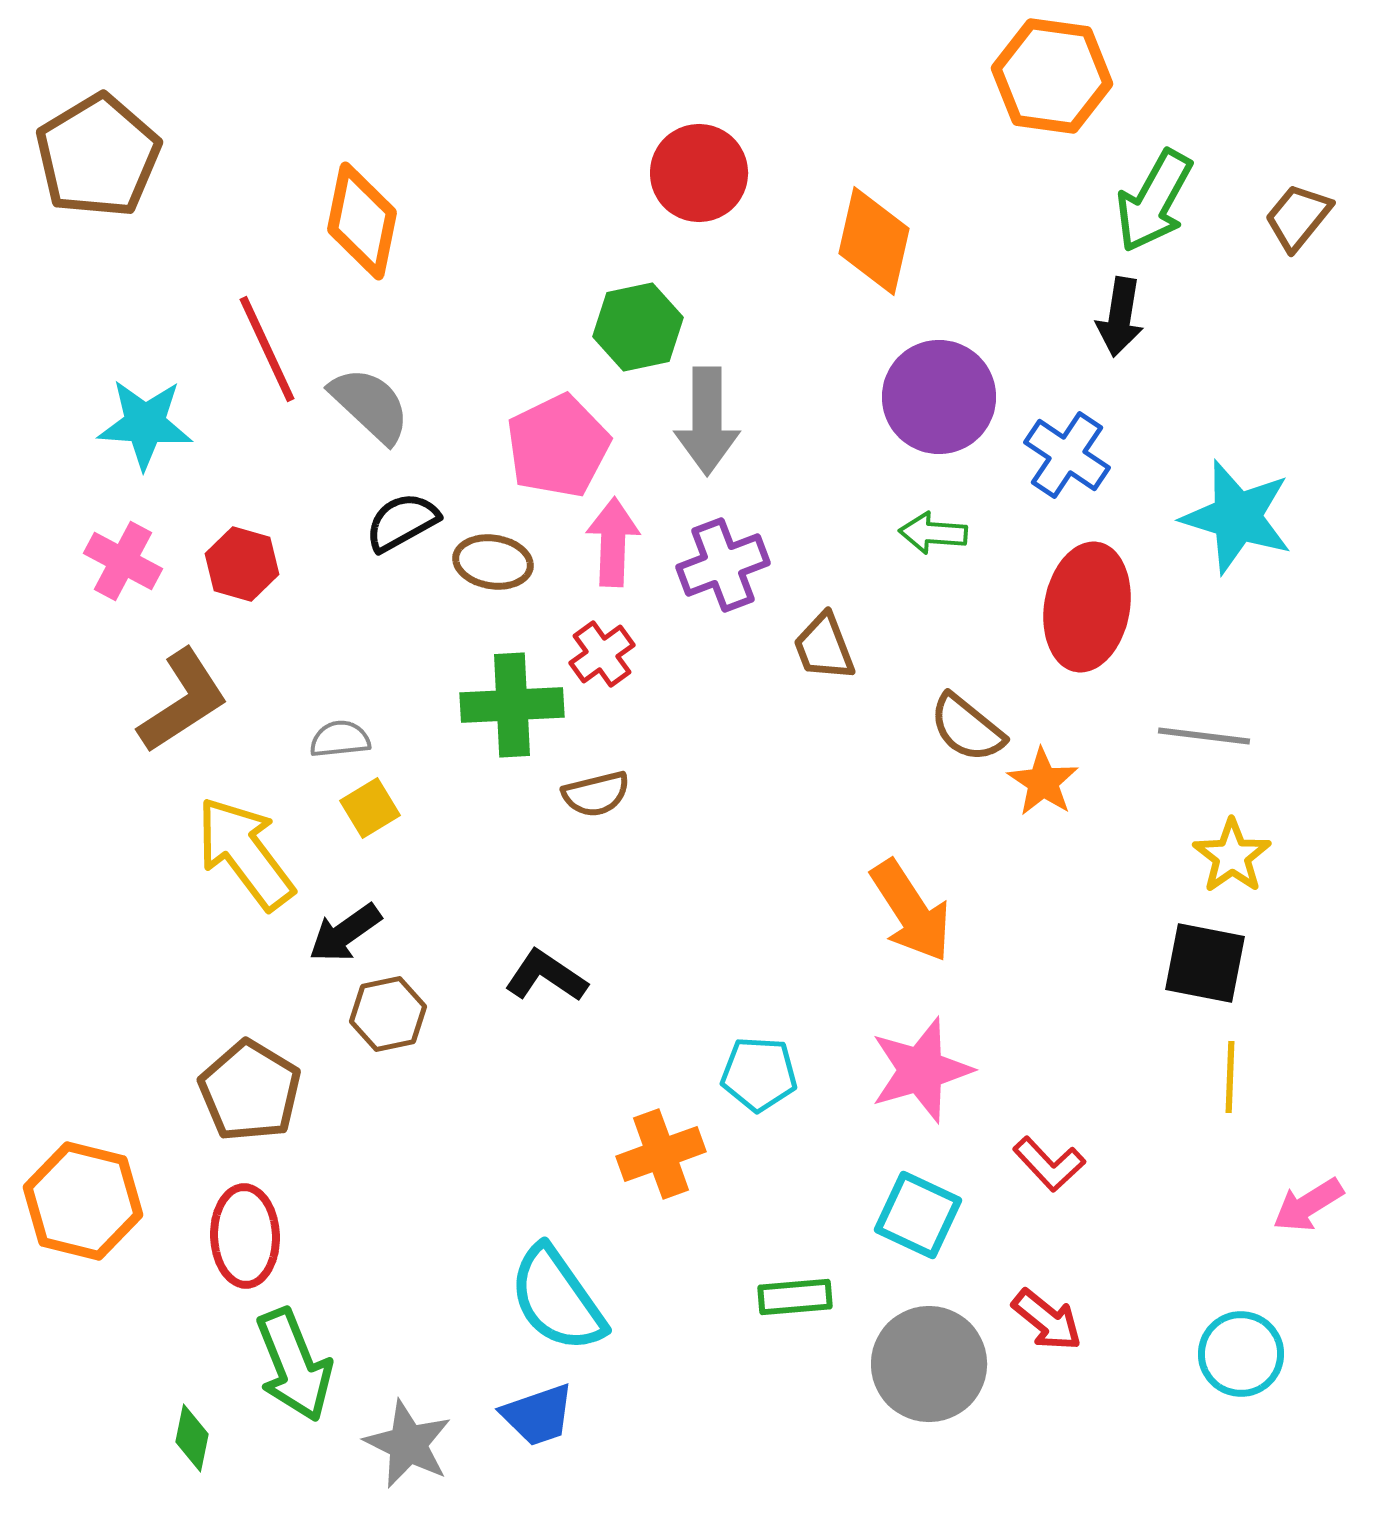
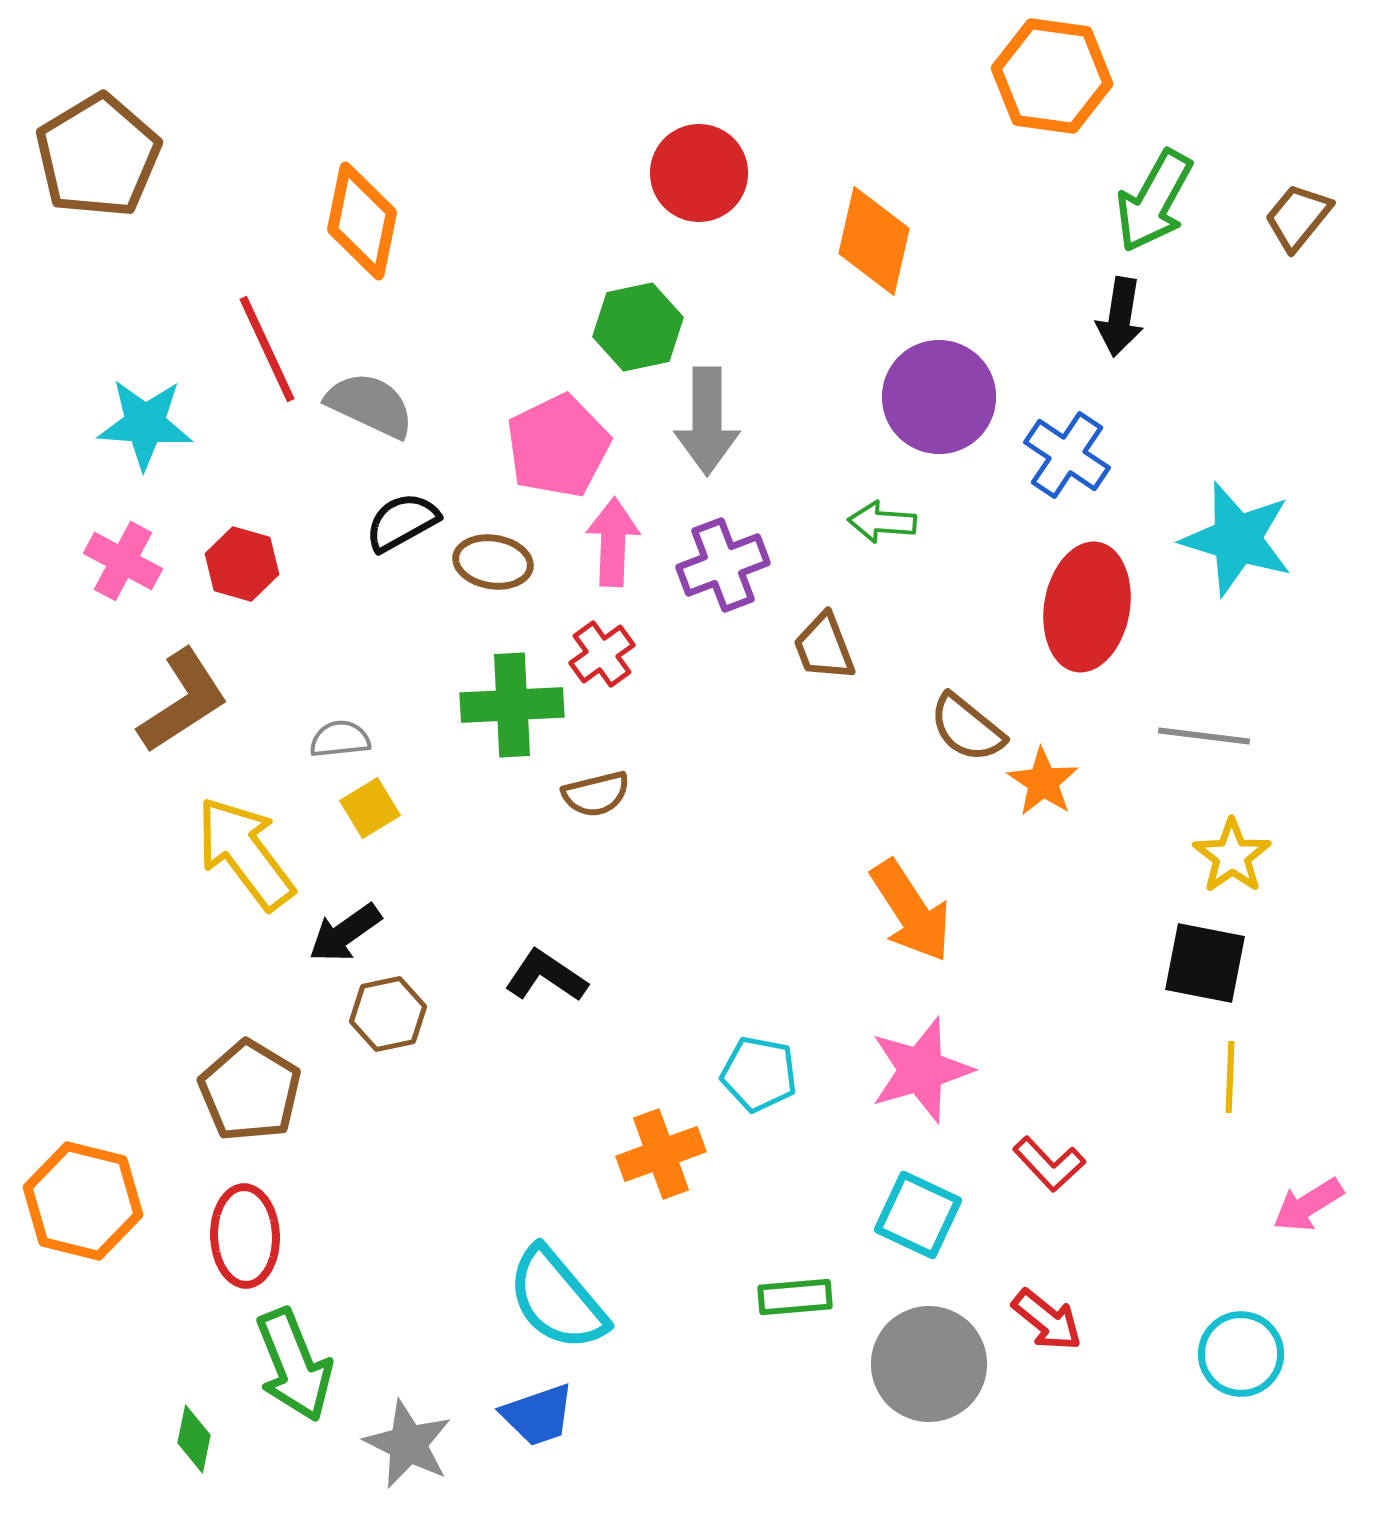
gray semicircle at (370, 405): rotated 18 degrees counterclockwise
cyan star at (1237, 517): moved 22 px down
green arrow at (933, 533): moved 51 px left, 11 px up
cyan pentagon at (759, 1074): rotated 8 degrees clockwise
cyan semicircle at (557, 1299): rotated 5 degrees counterclockwise
green diamond at (192, 1438): moved 2 px right, 1 px down
